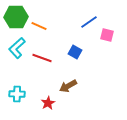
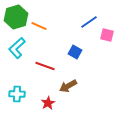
green hexagon: rotated 15 degrees counterclockwise
red line: moved 3 px right, 8 px down
